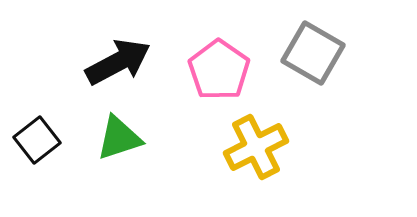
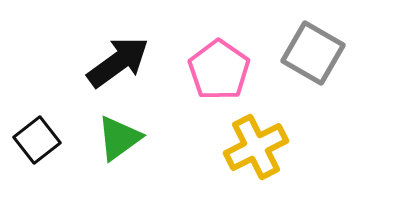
black arrow: rotated 8 degrees counterclockwise
green triangle: rotated 18 degrees counterclockwise
